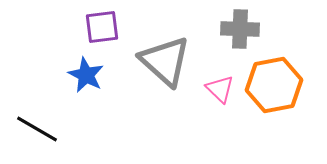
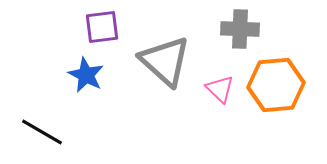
orange hexagon: moved 2 px right; rotated 6 degrees clockwise
black line: moved 5 px right, 3 px down
